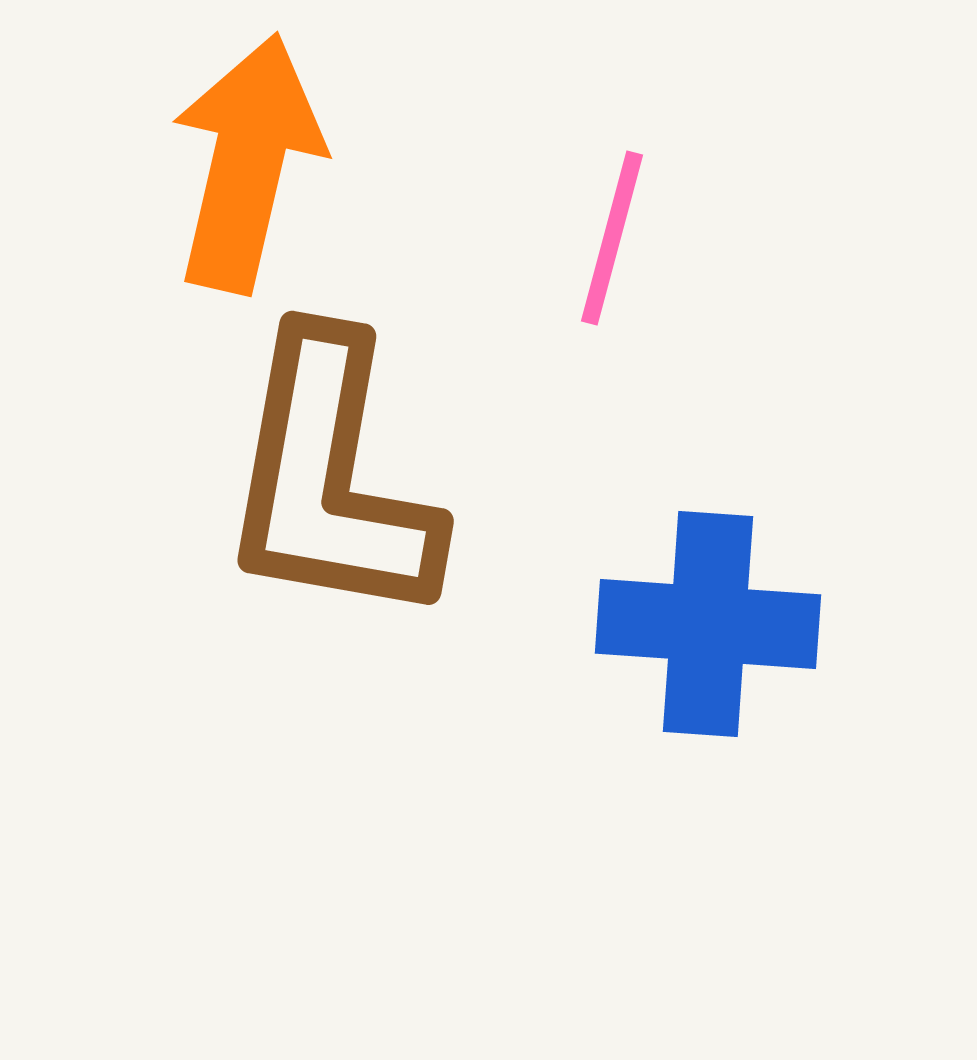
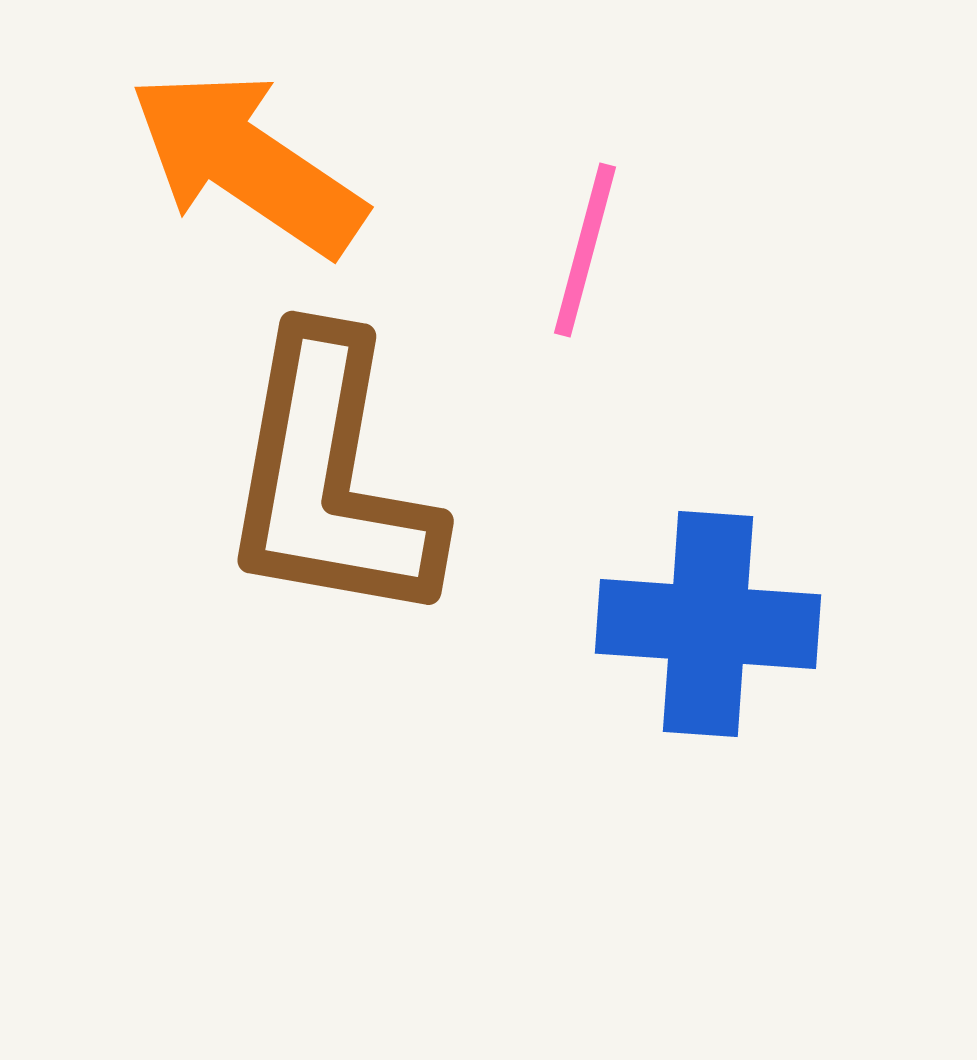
orange arrow: rotated 69 degrees counterclockwise
pink line: moved 27 px left, 12 px down
